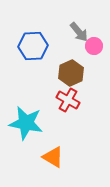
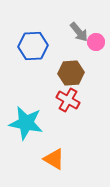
pink circle: moved 2 px right, 4 px up
brown hexagon: rotated 20 degrees clockwise
orange triangle: moved 1 px right, 2 px down
